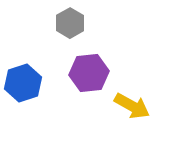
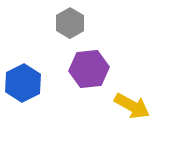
purple hexagon: moved 4 px up
blue hexagon: rotated 9 degrees counterclockwise
